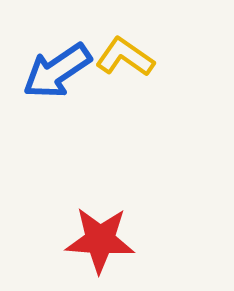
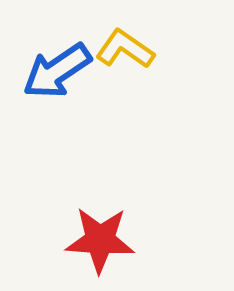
yellow L-shape: moved 8 px up
